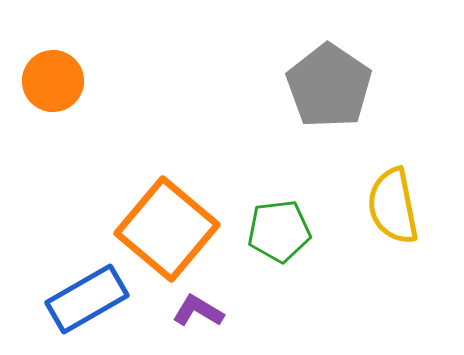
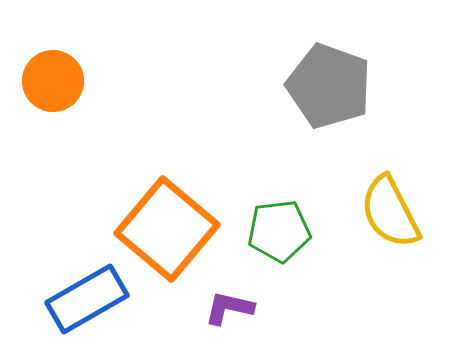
gray pentagon: rotated 14 degrees counterclockwise
yellow semicircle: moved 3 px left, 6 px down; rotated 16 degrees counterclockwise
purple L-shape: moved 31 px right, 3 px up; rotated 18 degrees counterclockwise
